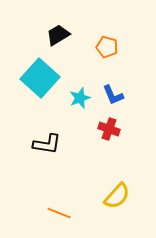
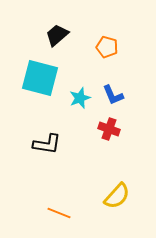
black trapezoid: moved 1 px left; rotated 10 degrees counterclockwise
cyan square: rotated 27 degrees counterclockwise
